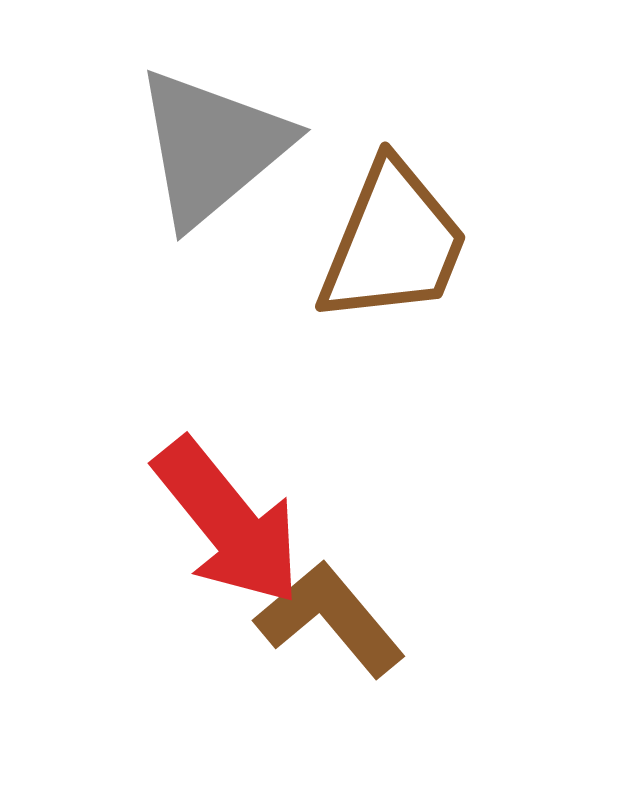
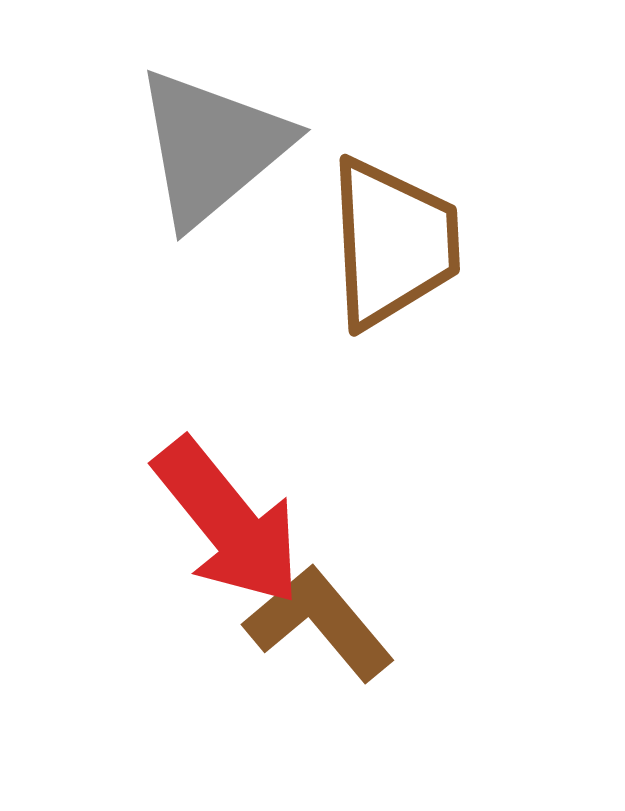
brown trapezoid: rotated 25 degrees counterclockwise
brown L-shape: moved 11 px left, 4 px down
